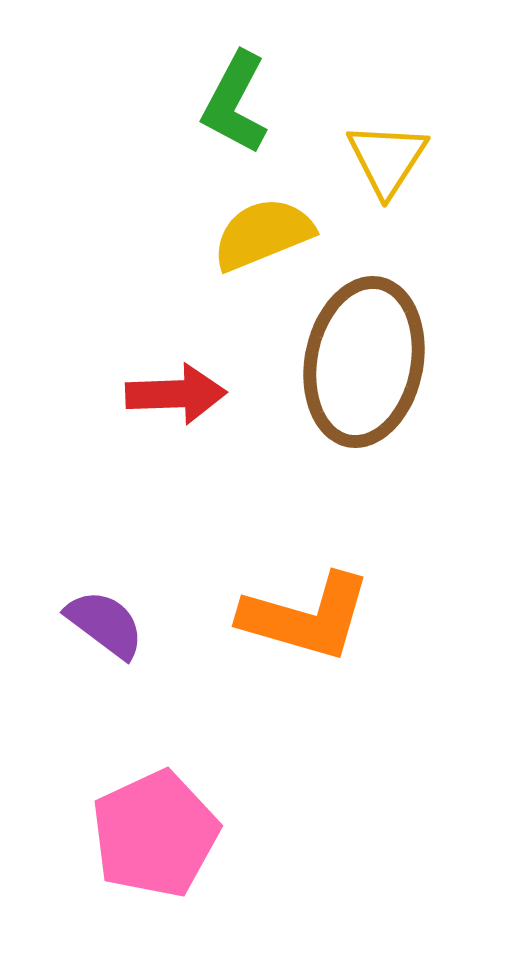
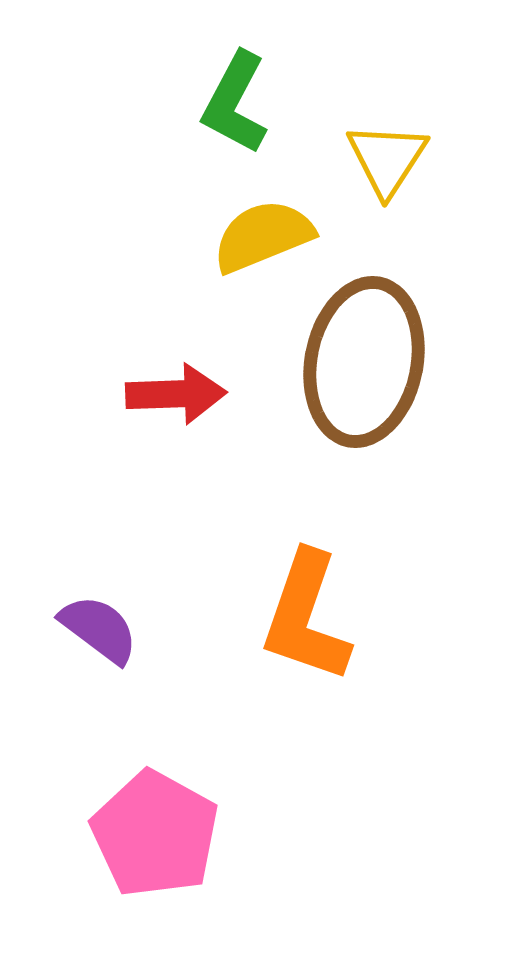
yellow semicircle: moved 2 px down
orange L-shape: rotated 93 degrees clockwise
purple semicircle: moved 6 px left, 5 px down
pink pentagon: rotated 18 degrees counterclockwise
